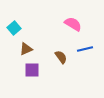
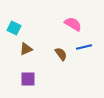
cyan square: rotated 24 degrees counterclockwise
blue line: moved 1 px left, 2 px up
brown semicircle: moved 3 px up
purple square: moved 4 px left, 9 px down
